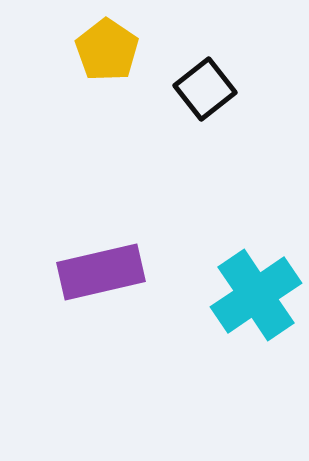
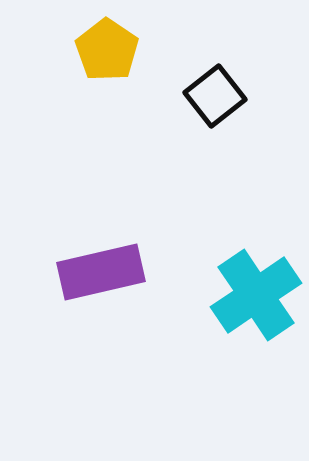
black square: moved 10 px right, 7 px down
